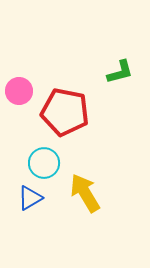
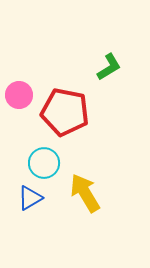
green L-shape: moved 11 px left, 5 px up; rotated 16 degrees counterclockwise
pink circle: moved 4 px down
